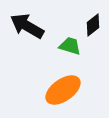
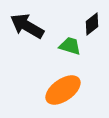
black diamond: moved 1 px left, 1 px up
